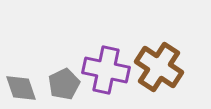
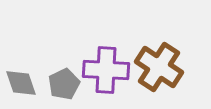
purple cross: rotated 9 degrees counterclockwise
gray diamond: moved 5 px up
